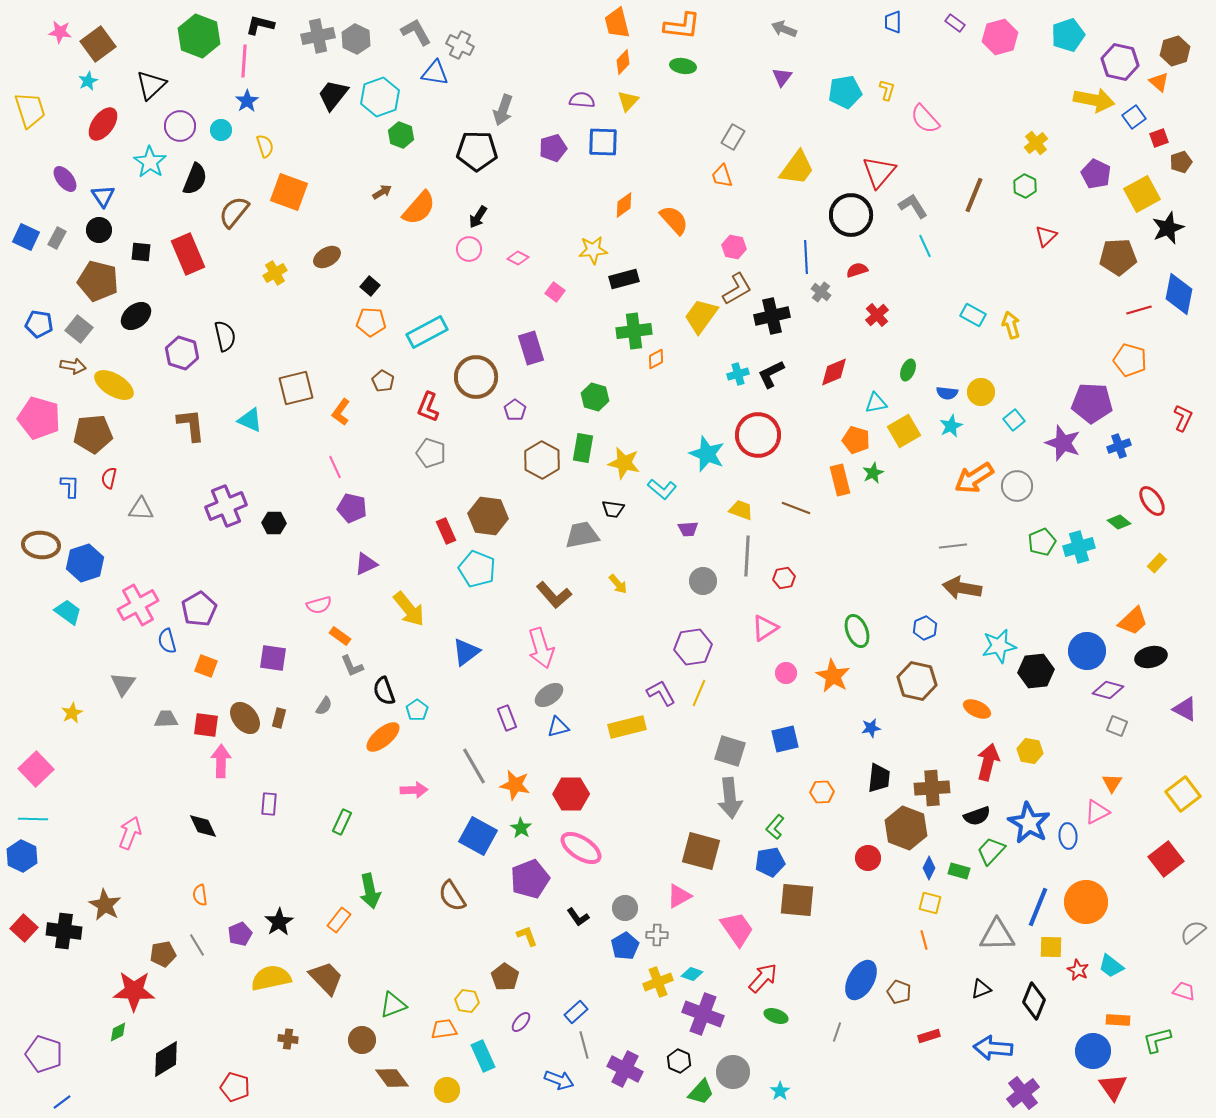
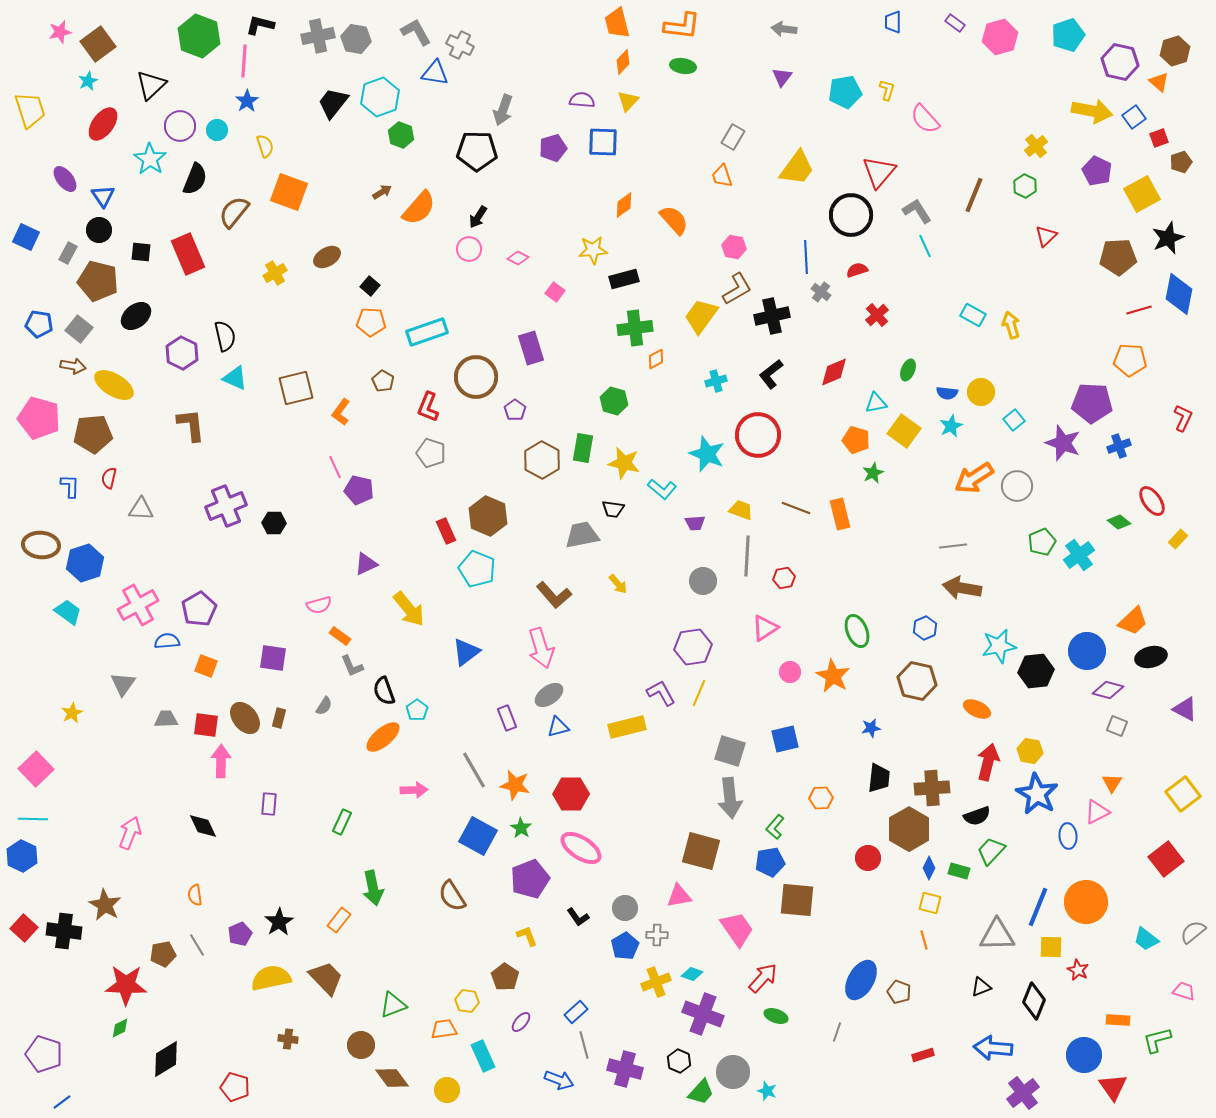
gray arrow at (784, 29): rotated 15 degrees counterclockwise
pink star at (60, 32): rotated 20 degrees counterclockwise
gray hexagon at (356, 39): rotated 16 degrees counterclockwise
black trapezoid at (333, 95): moved 8 px down
yellow arrow at (1094, 100): moved 2 px left, 11 px down
cyan circle at (221, 130): moved 4 px left
yellow cross at (1036, 143): moved 3 px down
cyan star at (150, 162): moved 3 px up
purple pentagon at (1096, 174): moved 1 px right, 3 px up
gray L-shape at (913, 206): moved 4 px right, 5 px down
black star at (1168, 228): moved 10 px down
gray rectangle at (57, 238): moved 11 px right, 15 px down
green cross at (634, 331): moved 1 px right, 3 px up
cyan rectangle at (427, 332): rotated 9 degrees clockwise
purple hexagon at (182, 353): rotated 8 degrees clockwise
orange pentagon at (1130, 360): rotated 12 degrees counterclockwise
cyan cross at (738, 374): moved 22 px left, 7 px down
black L-shape at (771, 374): rotated 12 degrees counterclockwise
green hexagon at (595, 397): moved 19 px right, 4 px down
cyan triangle at (250, 420): moved 15 px left, 42 px up
yellow square at (904, 431): rotated 24 degrees counterclockwise
orange rectangle at (840, 480): moved 34 px down
purple pentagon at (352, 508): moved 7 px right, 18 px up
brown hexagon at (488, 516): rotated 15 degrees clockwise
purple trapezoid at (688, 529): moved 7 px right, 6 px up
cyan cross at (1079, 547): moved 8 px down; rotated 20 degrees counterclockwise
yellow rectangle at (1157, 563): moved 21 px right, 24 px up
blue semicircle at (167, 641): rotated 100 degrees clockwise
pink circle at (786, 673): moved 4 px right, 1 px up
gray line at (474, 766): moved 4 px down
orange hexagon at (822, 792): moved 1 px left, 6 px down
blue star at (1029, 823): moved 8 px right, 29 px up
brown hexagon at (906, 828): moved 3 px right, 1 px down; rotated 9 degrees clockwise
green arrow at (370, 891): moved 3 px right, 3 px up
orange semicircle at (200, 895): moved 5 px left
pink triangle at (679, 896): rotated 20 degrees clockwise
cyan trapezoid at (1111, 966): moved 35 px right, 27 px up
yellow cross at (658, 982): moved 2 px left
black triangle at (981, 989): moved 2 px up
red star at (134, 991): moved 8 px left, 6 px up
green diamond at (118, 1032): moved 2 px right, 4 px up
red rectangle at (929, 1036): moved 6 px left, 19 px down
brown circle at (362, 1040): moved 1 px left, 5 px down
blue circle at (1093, 1051): moved 9 px left, 4 px down
purple cross at (625, 1069): rotated 12 degrees counterclockwise
cyan star at (780, 1091): moved 13 px left; rotated 18 degrees counterclockwise
